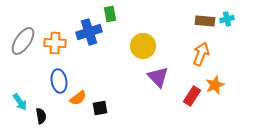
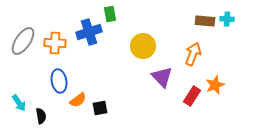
cyan cross: rotated 16 degrees clockwise
orange arrow: moved 8 px left
purple triangle: moved 4 px right
orange semicircle: moved 2 px down
cyan arrow: moved 1 px left, 1 px down
